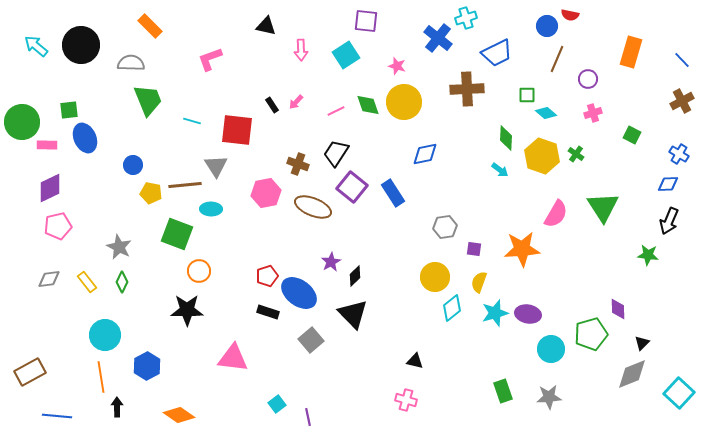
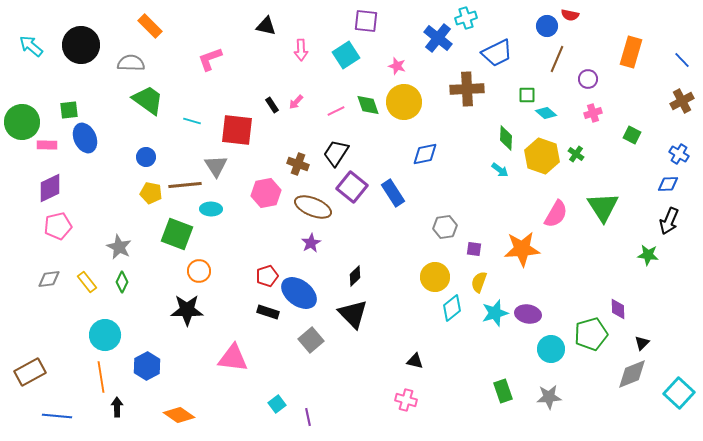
cyan arrow at (36, 46): moved 5 px left
green trapezoid at (148, 100): rotated 32 degrees counterclockwise
blue circle at (133, 165): moved 13 px right, 8 px up
purple star at (331, 262): moved 20 px left, 19 px up
